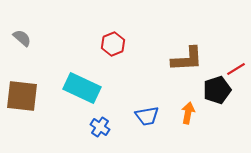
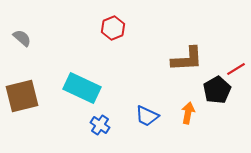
red hexagon: moved 16 px up
black pentagon: rotated 12 degrees counterclockwise
brown square: rotated 20 degrees counterclockwise
blue trapezoid: rotated 35 degrees clockwise
blue cross: moved 2 px up
